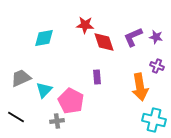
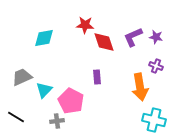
purple cross: moved 1 px left
gray trapezoid: moved 1 px right, 1 px up
